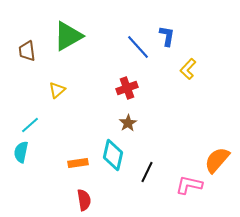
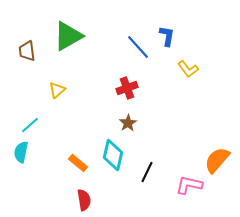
yellow L-shape: rotated 80 degrees counterclockwise
orange rectangle: rotated 48 degrees clockwise
